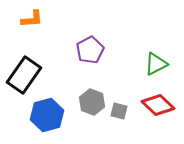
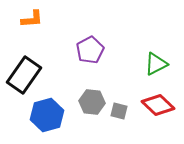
gray hexagon: rotated 15 degrees counterclockwise
